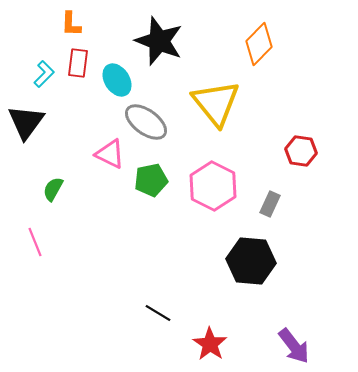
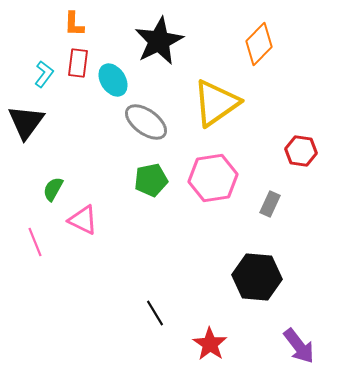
orange L-shape: moved 3 px right
black star: rotated 24 degrees clockwise
cyan L-shape: rotated 8 degrees counterclockwise
cyan ellipse: moved 4 px left
yellow triangle: rotated 34 degrees clockwise
pink triangle: moved 27 px left, 66 px down
pink hexagon: moved 8 px up; rotated 24 degrees clockwise
black hexagon: moved 6 px right, 16 px down
black line: moved 3 px left; rotated 28 degrees clockwise
purple arrow: moved 5 px right
